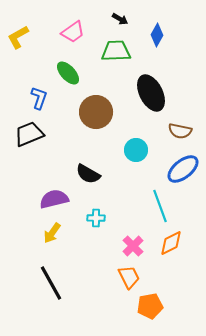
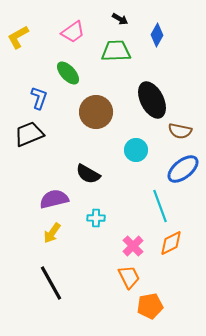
black ellipse: moved 1 px right, 7 px down
